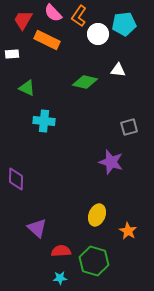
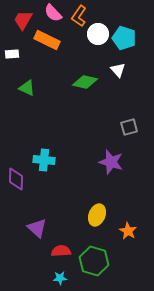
cyan pentagon: moved 14 px down; rotated 25 degrees clockwise
white triangle: rotated 42 degrees clockwise
cyan cross: moved 39 px down
